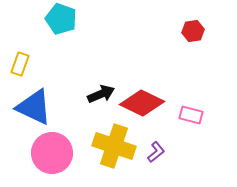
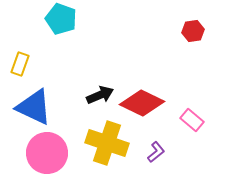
black arrow: moved 1 px left, 1 px down
pink rectangle: moved 1 px right, 5 px down; rotated 25 degrees clockwise
yellow cross: moved 7 px left, 3 px up
pink circle: moved 5 px left
